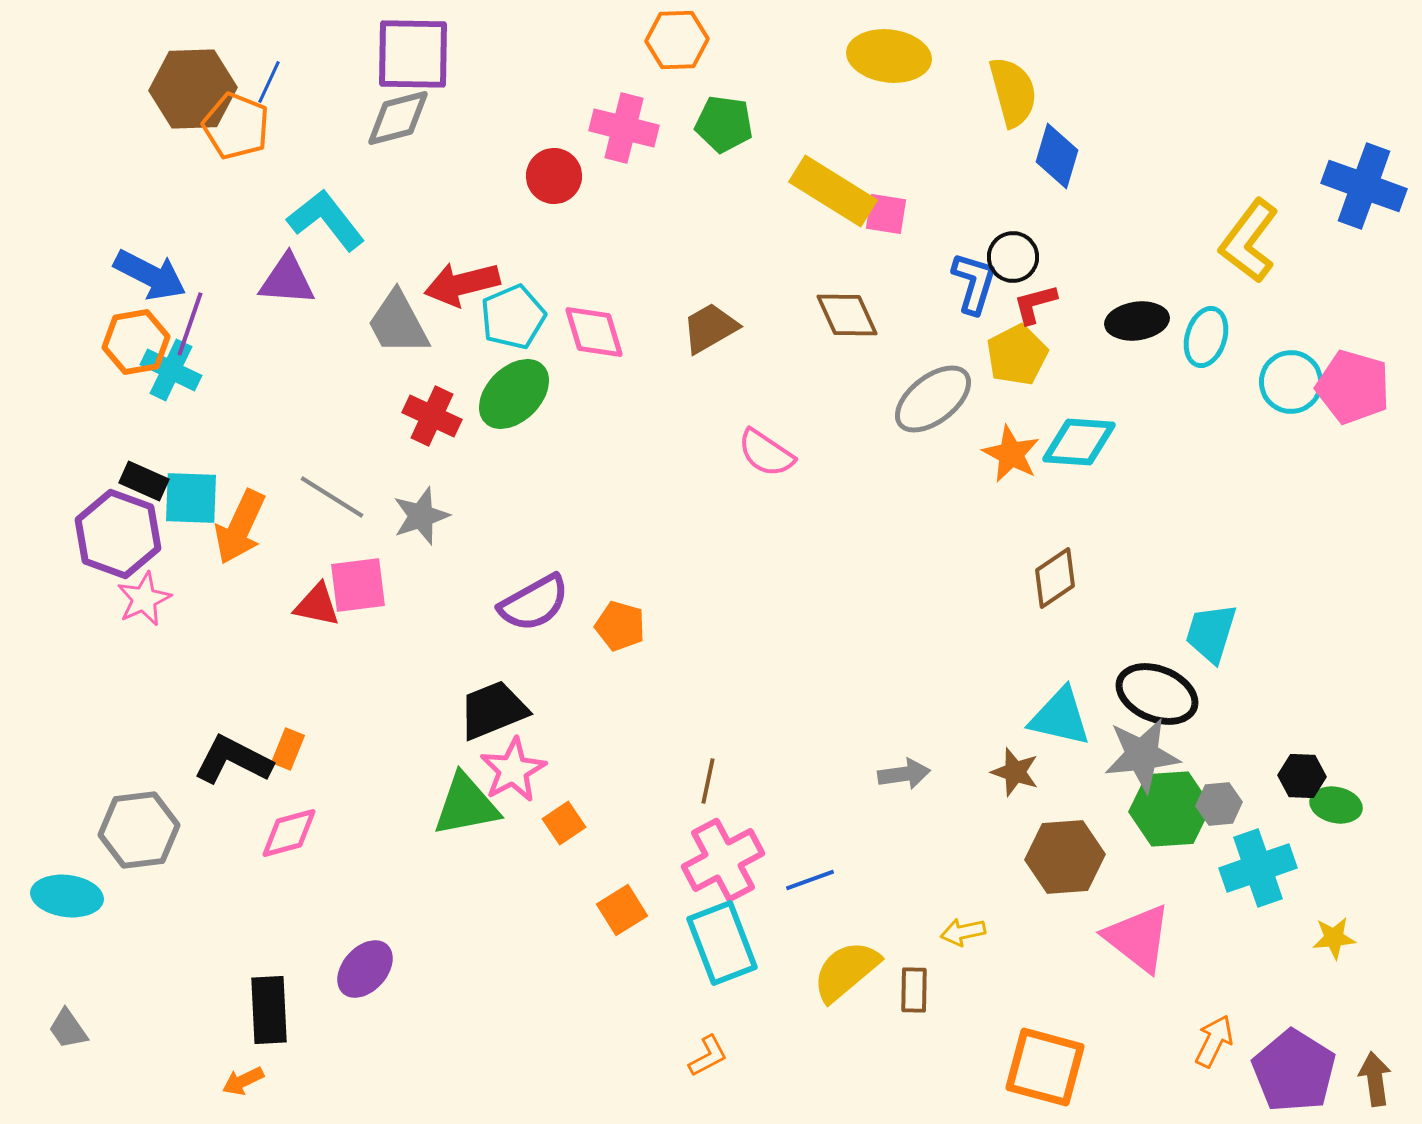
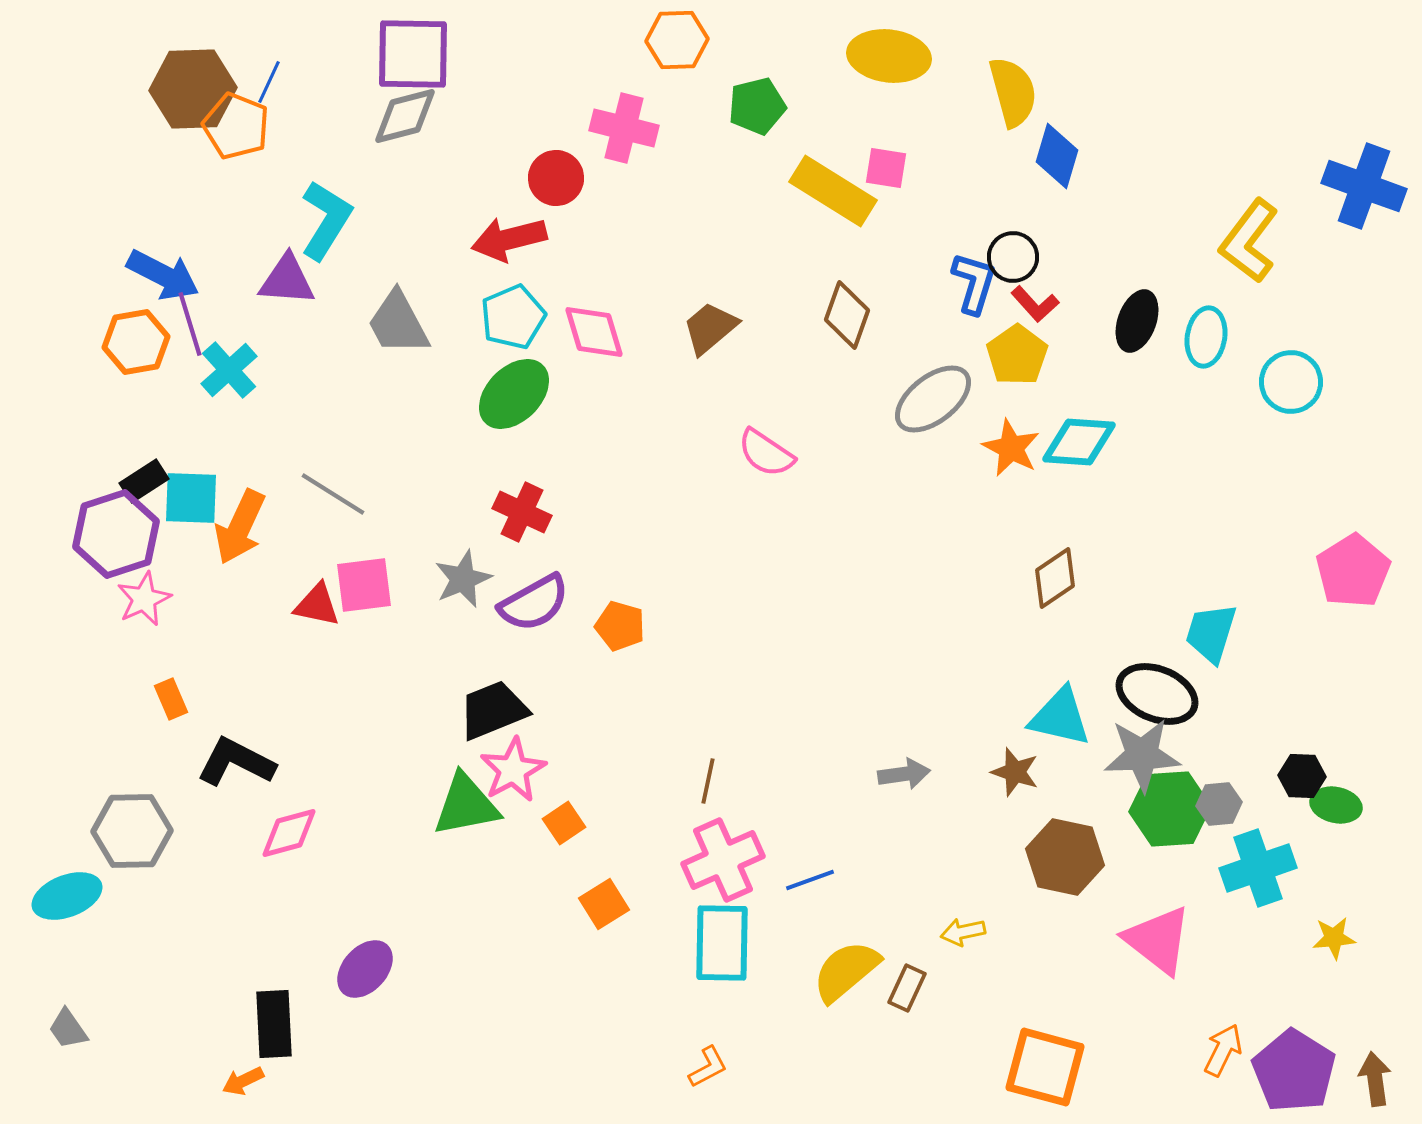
gray diamond at (398, 118): moved 7 px right, 2 px up
green pentagon at (724, 124): moved 33 px right, 18 px up; rotated 22 degrees counterclockwise
red circle at (554, 176): moved 2 px right, 2 px down
pink square at (886, 214): moved 46 px up
cyan L-shape at (326, 220): rotated 70 degrees clockwise
blue arrow at (150, 275): moved 13 px right
red arrow at (462, 284): moved 47 px right, 45 px up
red L-shape at (1035, 304): rotated 117 degrees counterclockwise
brown diamond at (847, 315): rotated 44 degrees clockwise
black ellipse at (1137, 321): rotated 62 degrees counterclockwise
purple line at (190, 324): rotated 36 degrees counterclockwise
brown trapezoid at (710, 328): rotated 10 degrees counterclockwise
cyan ellipse at (1206, 337): rotated 8 degrees counterclockwise
yellow pentagon at (1017, 355): rotated 8 degrees counterclockwise
cyan cross at (171, 370): moved 58 px right; rotated 22 degrees clockwise
pink pentagon at (1353, 387): moved 184 px down; rotated 24 degrees clockwise
red cross at (432, 416): moved 90 px right, 96 px down
orange star at (1011, 454): moved 6 px up
black rectangle at (144, 481): rotated 57 degrees counterclockwise
gray line at (332, 497): moved 1 px right, 3 px up
gray star at (421, 516): moved 42 px right, 63 px down; rotated 4 degrees counterclockwise
purple hexagon at (118, 534): moved 2 px left; rotated 22 degrees clockwise
pink square at (358, 585): moved 6 px right
orange rectangle at (288, 749): moved 117 px left, 50 px up; rotated 45 degrees counterclockwise
gray star at (1142, 755): rotated 4 degrees clockwise
black L-shape at (233, 760): moved 3 px right, 2 px down
gray hexagon at (139, 830): moved 7 px left, 1 px down; rotated 6 degrees clockwise
brown hexagon at (1065, 857): rotated 16 degrees clockwise
pink cross at (723, 860): rotated 4 degrees clockwise
cyan ellipse at (67, 896): rotated 28 degrees counterclockwise
orange square at (622, 910): moved 18 px left, 6 px up
pink triangle at (1138, 938): moved 20 px right, 2 px down
cyan rectangle at (722, 943): rotated 22 degrees clockwise
brown rectangle at (914, 990): moved 7 px left, 2 px up; rotated 24 degrees clockwise
black rectangle at (269, 1010): moved 5 px right, 14 px down
orange arrow at (1214, 1041): moved 9 px right, 9 px down
orange L-shape at (708, 1056): moved 11 px down
